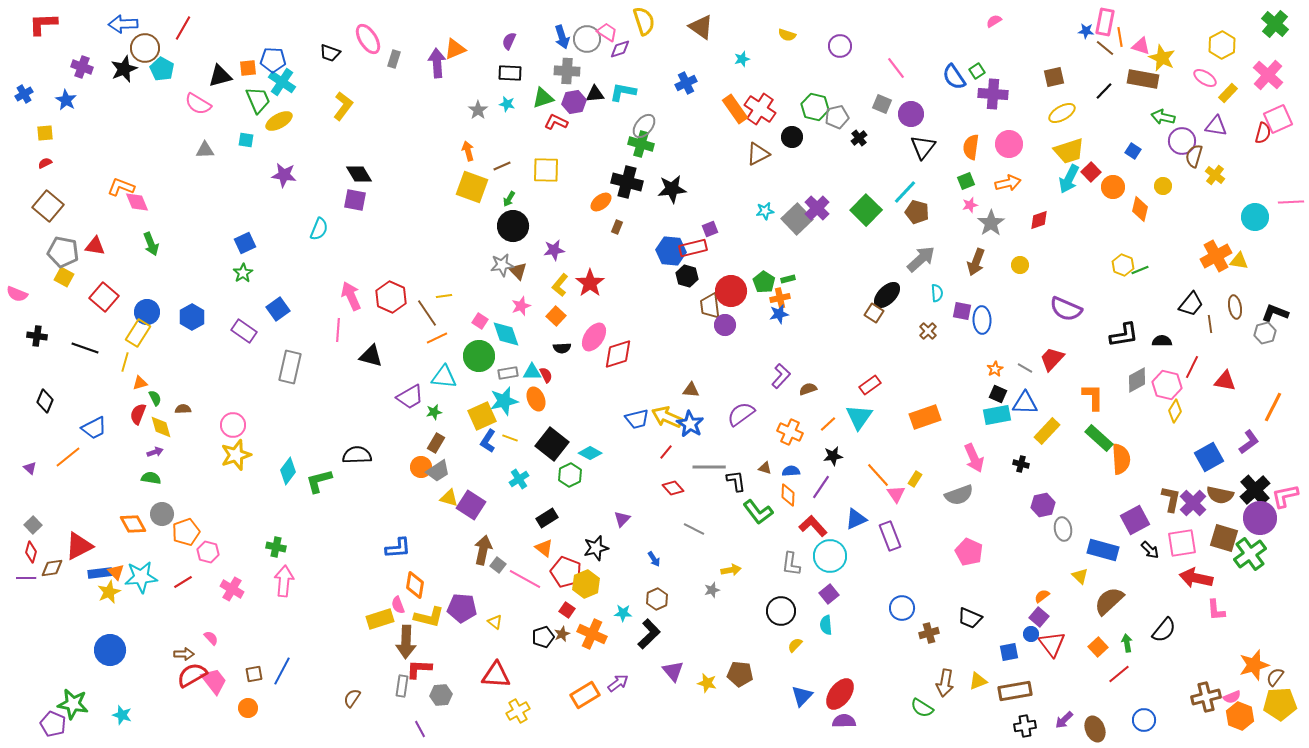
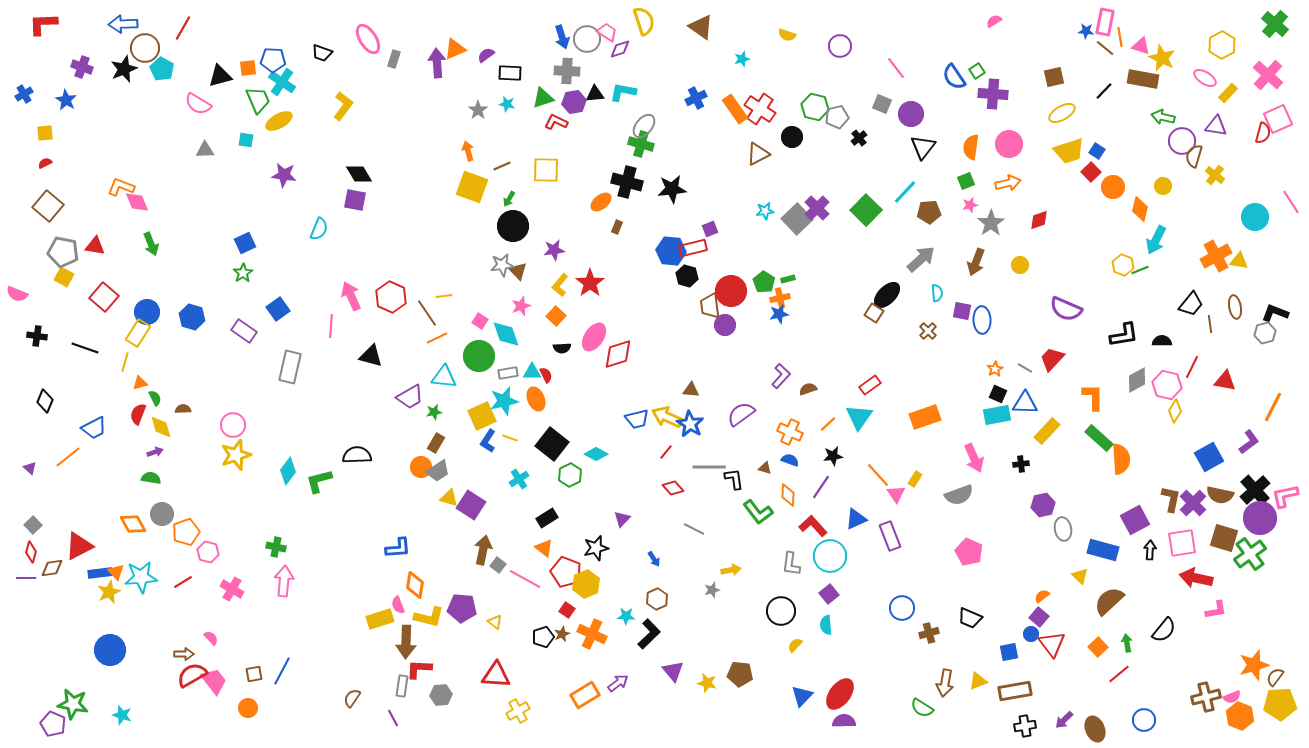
purple semicircle at (509, 41): moved 23 px left, 14 px down; rotated 30 degrees clockwise
black trapezoid at (330, 53): moved 8 px left
blue cross at (686, 83): moved 10 px right, 15 px down
blue square at (1133, 151): moved 36 px left
cyan arrow at (1069, 179): moved 87 px right, 61 px down
pink line at (1291, 202): rotated 60 degrees clockwise
brown pentagon at (917, 212): moved 12 px right; rotated 20 degrees counterclockwise
blue hexagon at (192, 317): rotated 15 degrees counterclockwise
pink line at (338, 330): moved 7 px left, 4 px up
cyan diamond at (590, 453): moved 6 px right, 1 px down
black cross at (1021, 464): rotated 21 degrees counterclockwise
blue semicircle at (791, 471): moved 1 px left, 11 px up; rotated 24 degrees clockwise
black L-shape at (736, 481): moved 2 px left, 2 px up
black arrow at (1150, 550): rotated 132 degrees counterclockwise
pink L-shape at (1216, 610): rotated 95 degrees counterclockwise
cyan star at (623, 613): moved 3 px right, 3 px down
purple line at (420, 729): moved 27 px left, 11 px up
